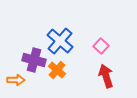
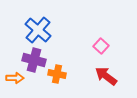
blue cross: moved 22 px left, 11 px up
orange cross: moved 4 px down; rotated 30 degrees counterclockwise
red arrow: rotated 35 degrees counterclockwise
orange arrow: moved 1 px left, 2 px up
